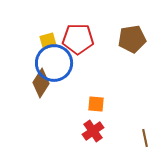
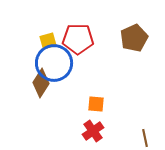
brown pentagon: moved 2 px right, 1 px up; rotated 16 degrees counterclockwise
